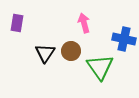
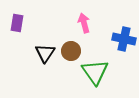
green triangle: moved 5 px left, 5 px down
